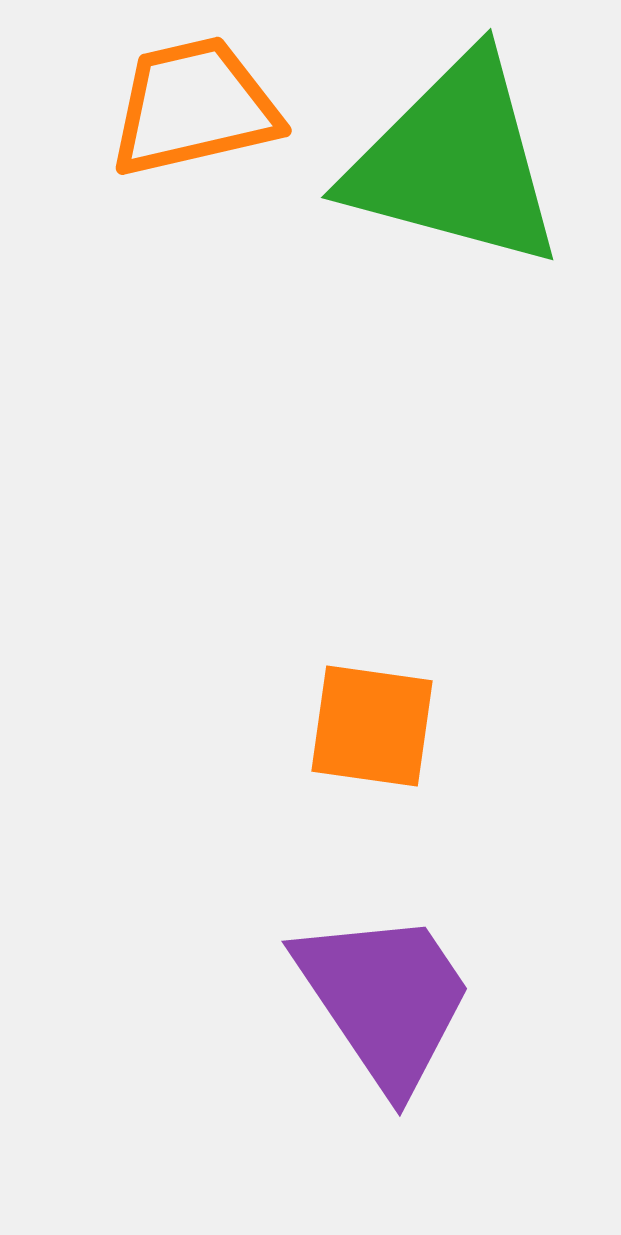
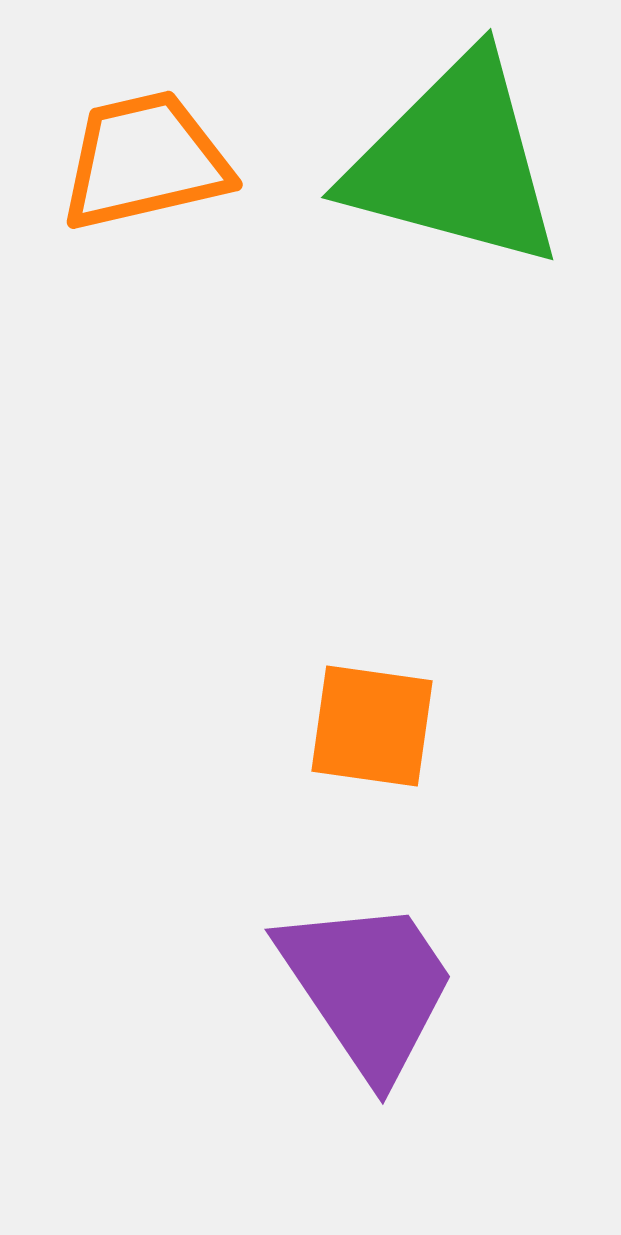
orange trapezoid: moved 49 px left, 54 px down
purple trapezoid: moved 17 px left, 12 px up
